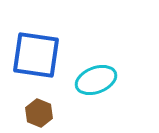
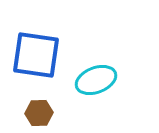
brown hexagon: rotated 24 degrees counterclockwise
